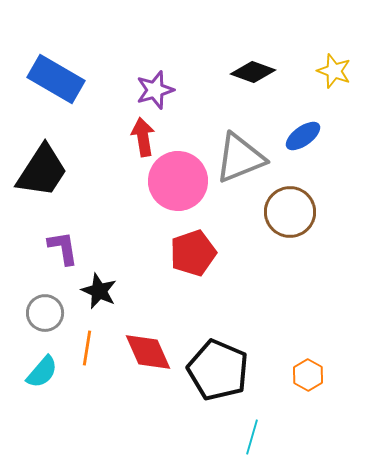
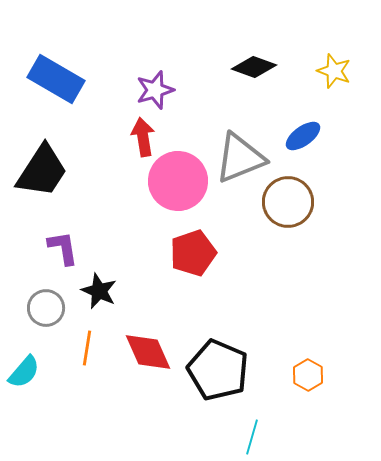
black diamond: moved 1 px right, 5 px up
brown circle: moved 2 px left, 10 px up
gray circle: moved 1 px right, 5 px up
cyan semicircle: moved 18 px left
